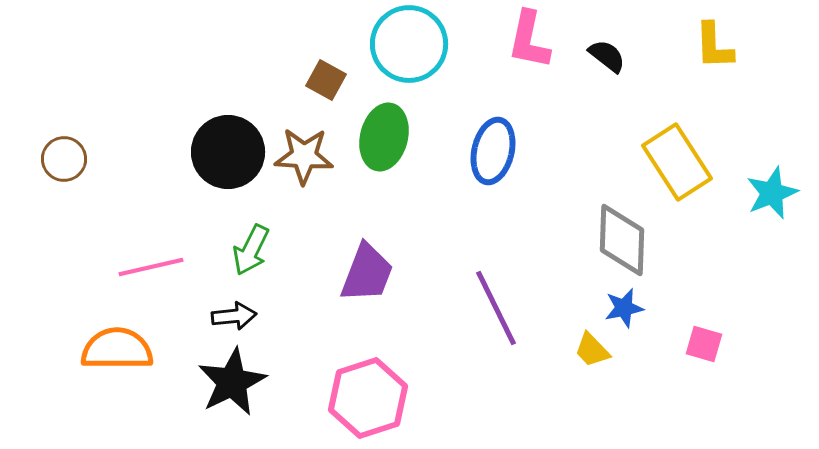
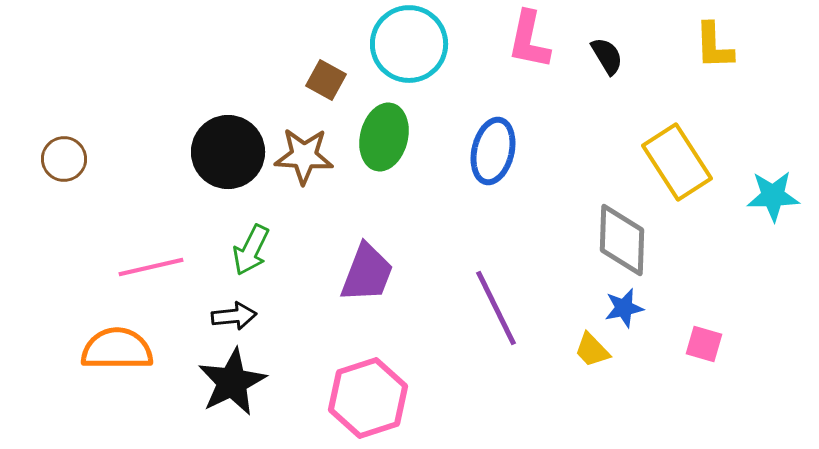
black semicircle: rotated 21 degrees clockwise
cyan star: moved 1 px right, 3 px down; rotated 20 degrees clockwise
